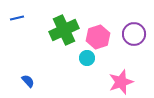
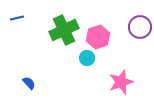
purple circle: moved 6 px right, 7 px up
blue semicircle: moved 1 px right, 2 px down
